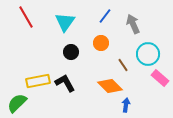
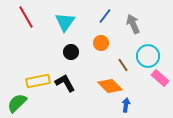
cyan circle: moved 2 px down
